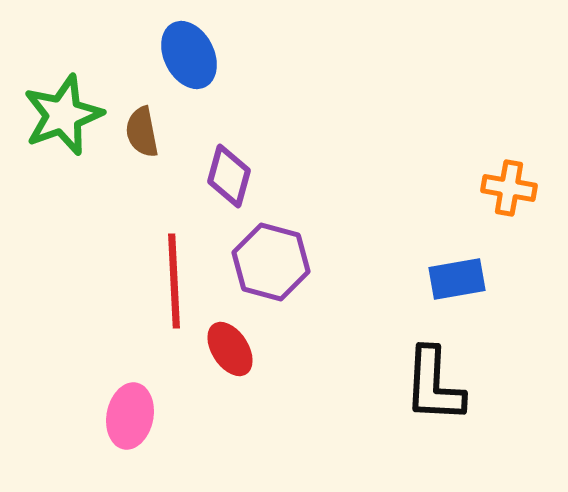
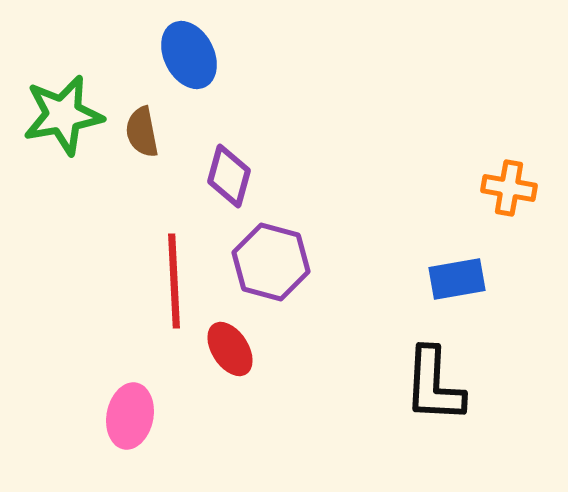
green star: rotated 10 degrees clockwise
